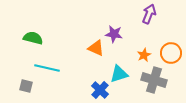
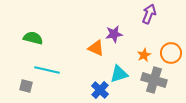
purple star: rotated 18 degrees counterclockwise
cyan line: moved 2 px down
